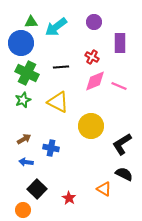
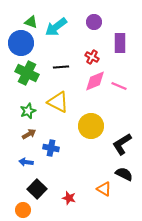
green triangle: rotated 24 degrees clockwise
green star: moved 5 px right, 11 px down
brown arrow: moved 5 px right, 5 px up
red star: rotated 16 degrees counterclockwise
